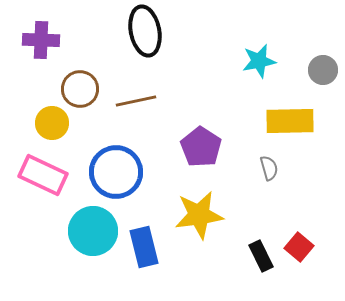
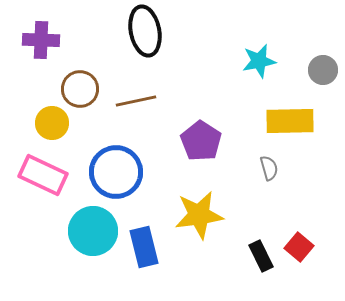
purple pentagon: moved 6 px up
